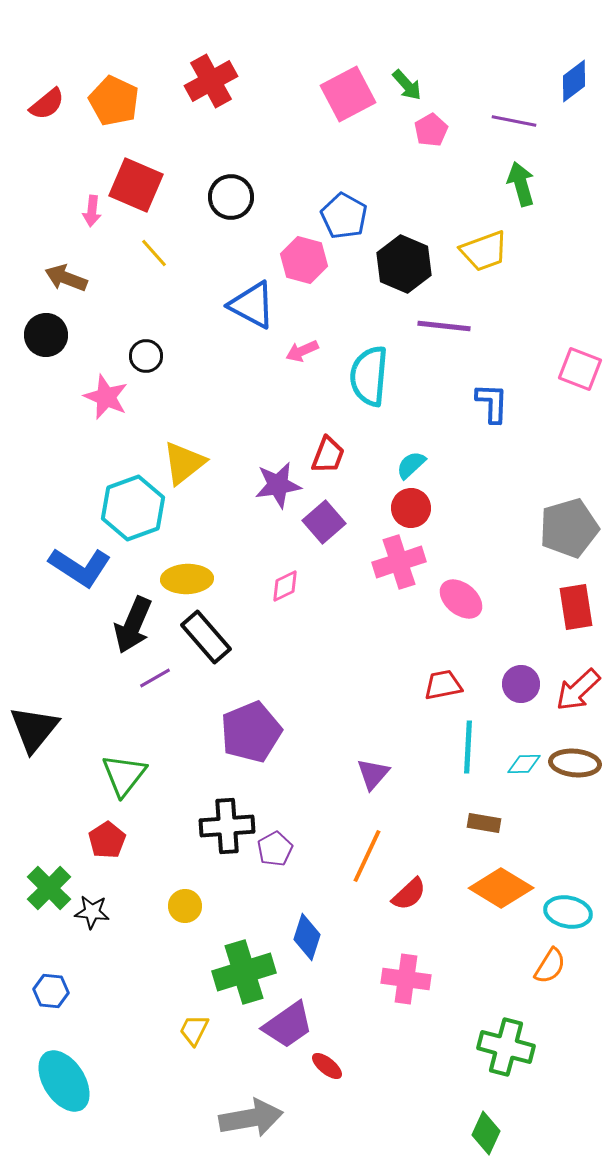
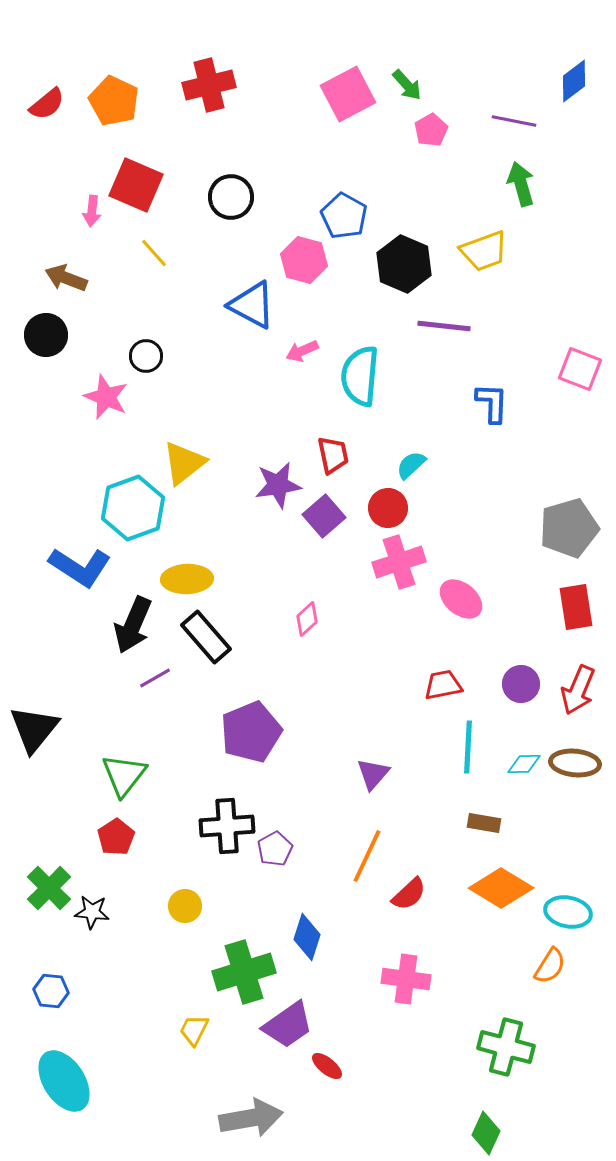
red cross at (211, 81): moved 2 px left, 4 px down; rotated 15 degrees clockwise
cyan semicircle at (369, 376): moved 9 px left
red trapezoid at (328, 455): moved 5 px right; rotated 33 degrees counterclockwise
red circle at (411, 508): moved 23 px left
purple square at (324, 522): moved 6 px up
pink diamond at (285, 586): moved 22 px right, 33 px down; rotated 16 degrees counterclockwise
red arrow at (578, 690): rotated 24 degrees counterclockwise
red pentagon at (107, 840): moved 9 px right, 3 px up
